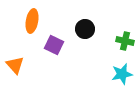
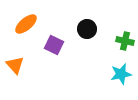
orange ellipse: moved 6 px left, 3 px down; rotated 40 degrees clockwise
black circle: moved 2 px right
cyan star: moved 1 px left
